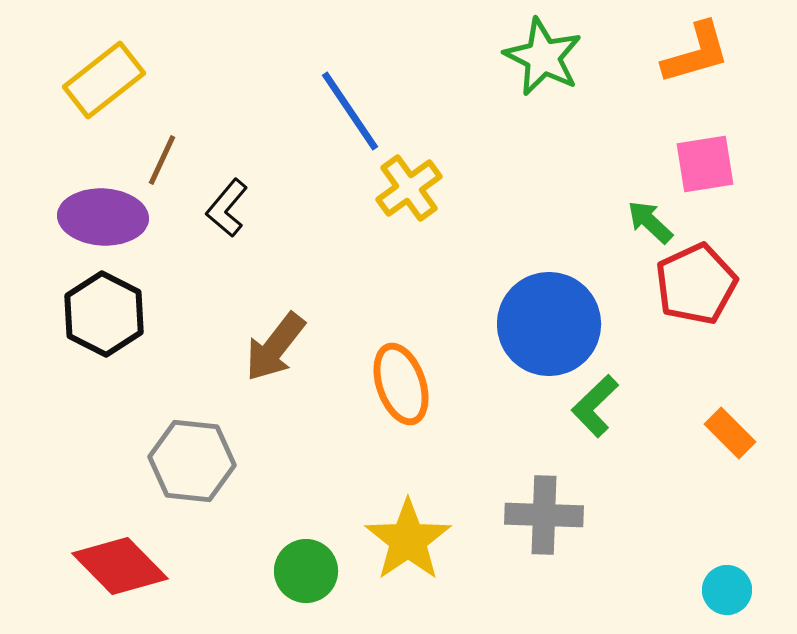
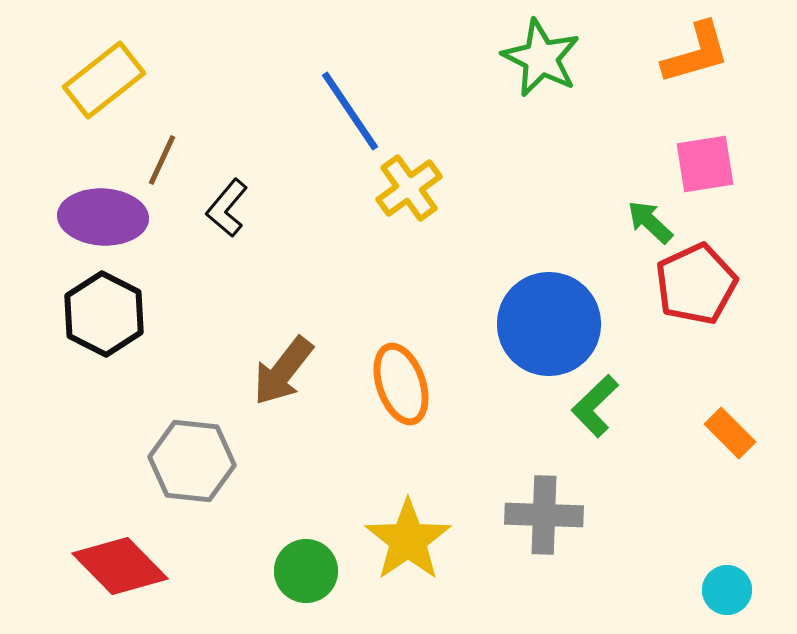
green star: moved 2 px left, 1 px down
brown arrow: moved 8 px right, 24 px down
